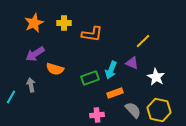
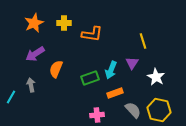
yellow line: rotated 63 degrees counterclockwise
purple triangle: rotated 40 degrees clockwise
orange semicircle: moved 1 px right; rotated 96 degrees clockwise
